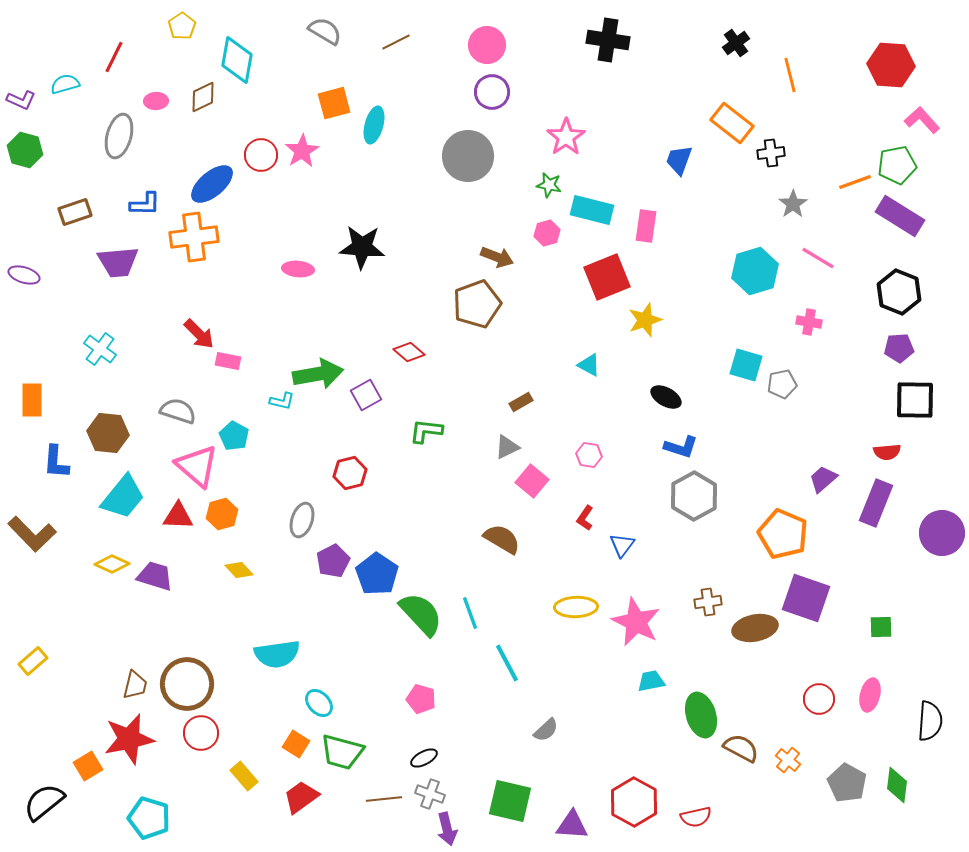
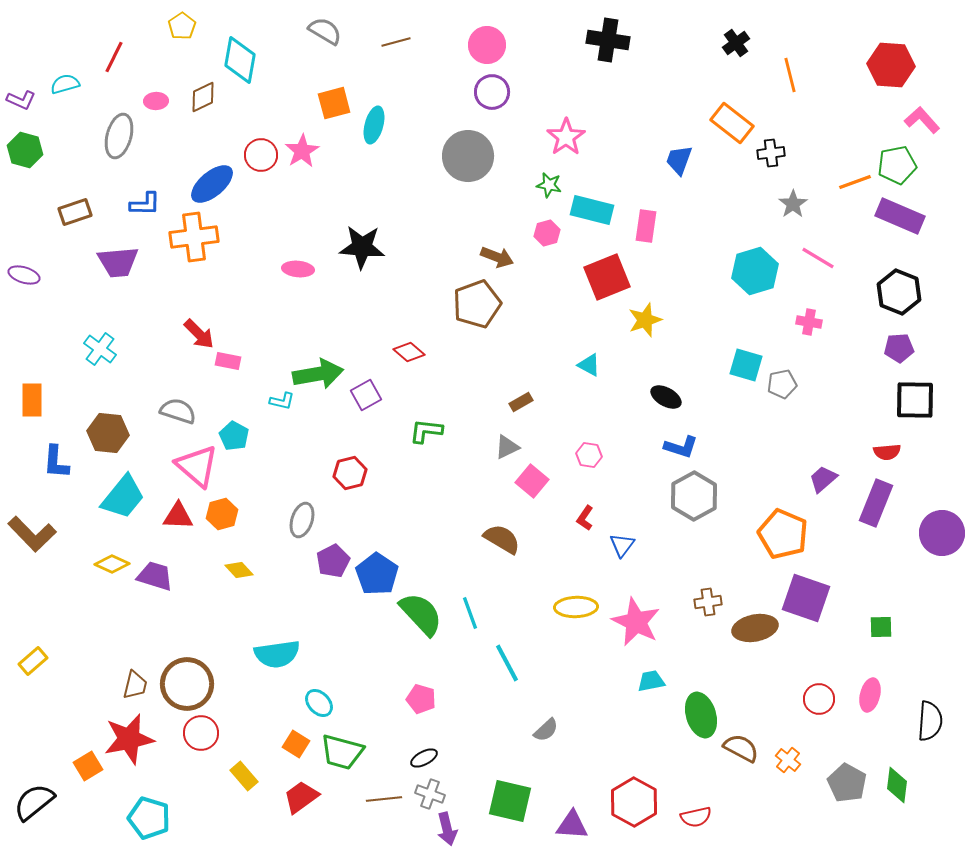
brown line at (396, 42): rotated 12 degrees clockwise
cyan diamond at (237, 60): moved 3 px right
purple rectangle at (900, 216): rotated 9 degrees counterclockwise
black semicircle at (44, 802): moved 10 px left
